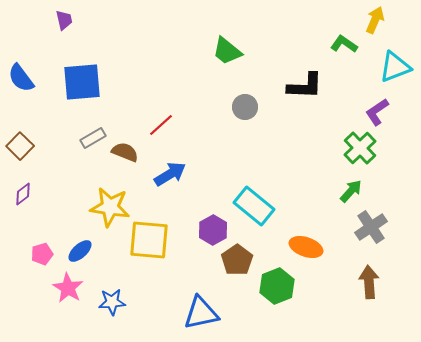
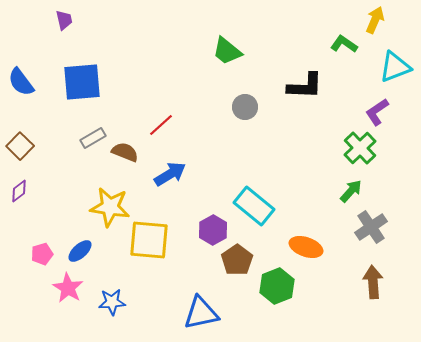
blue semicircle: moved 4 px down
purple diamond: moved 4 px left, 3 px up
brown arrow: moved 4 px right
